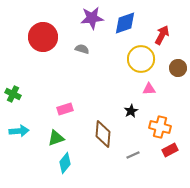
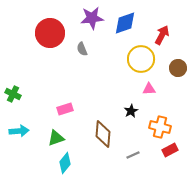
red circle: moved 7 px right, 4 px up
gray semicircle: rotated 128 degrees counterclockwise
